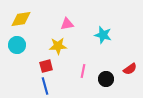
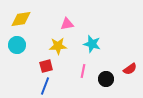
cyan star: moved 11 px left, 9 px down
blue line: rotated 36 degrees clockwise
